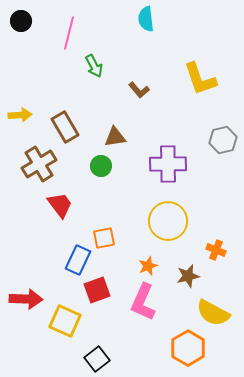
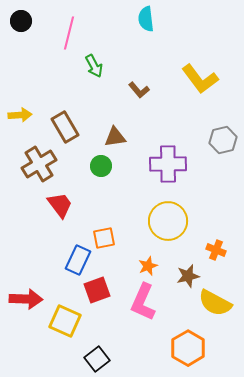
yellow L-shape: rotated 18 degrees counterclockwise
yellow semicircle: moved 2 px right, 10 px up
